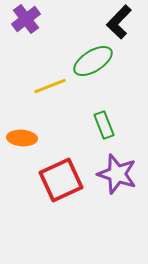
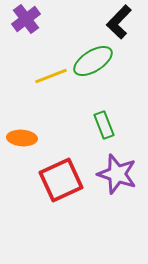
yellow line: moved 1 px right, 10 px up
